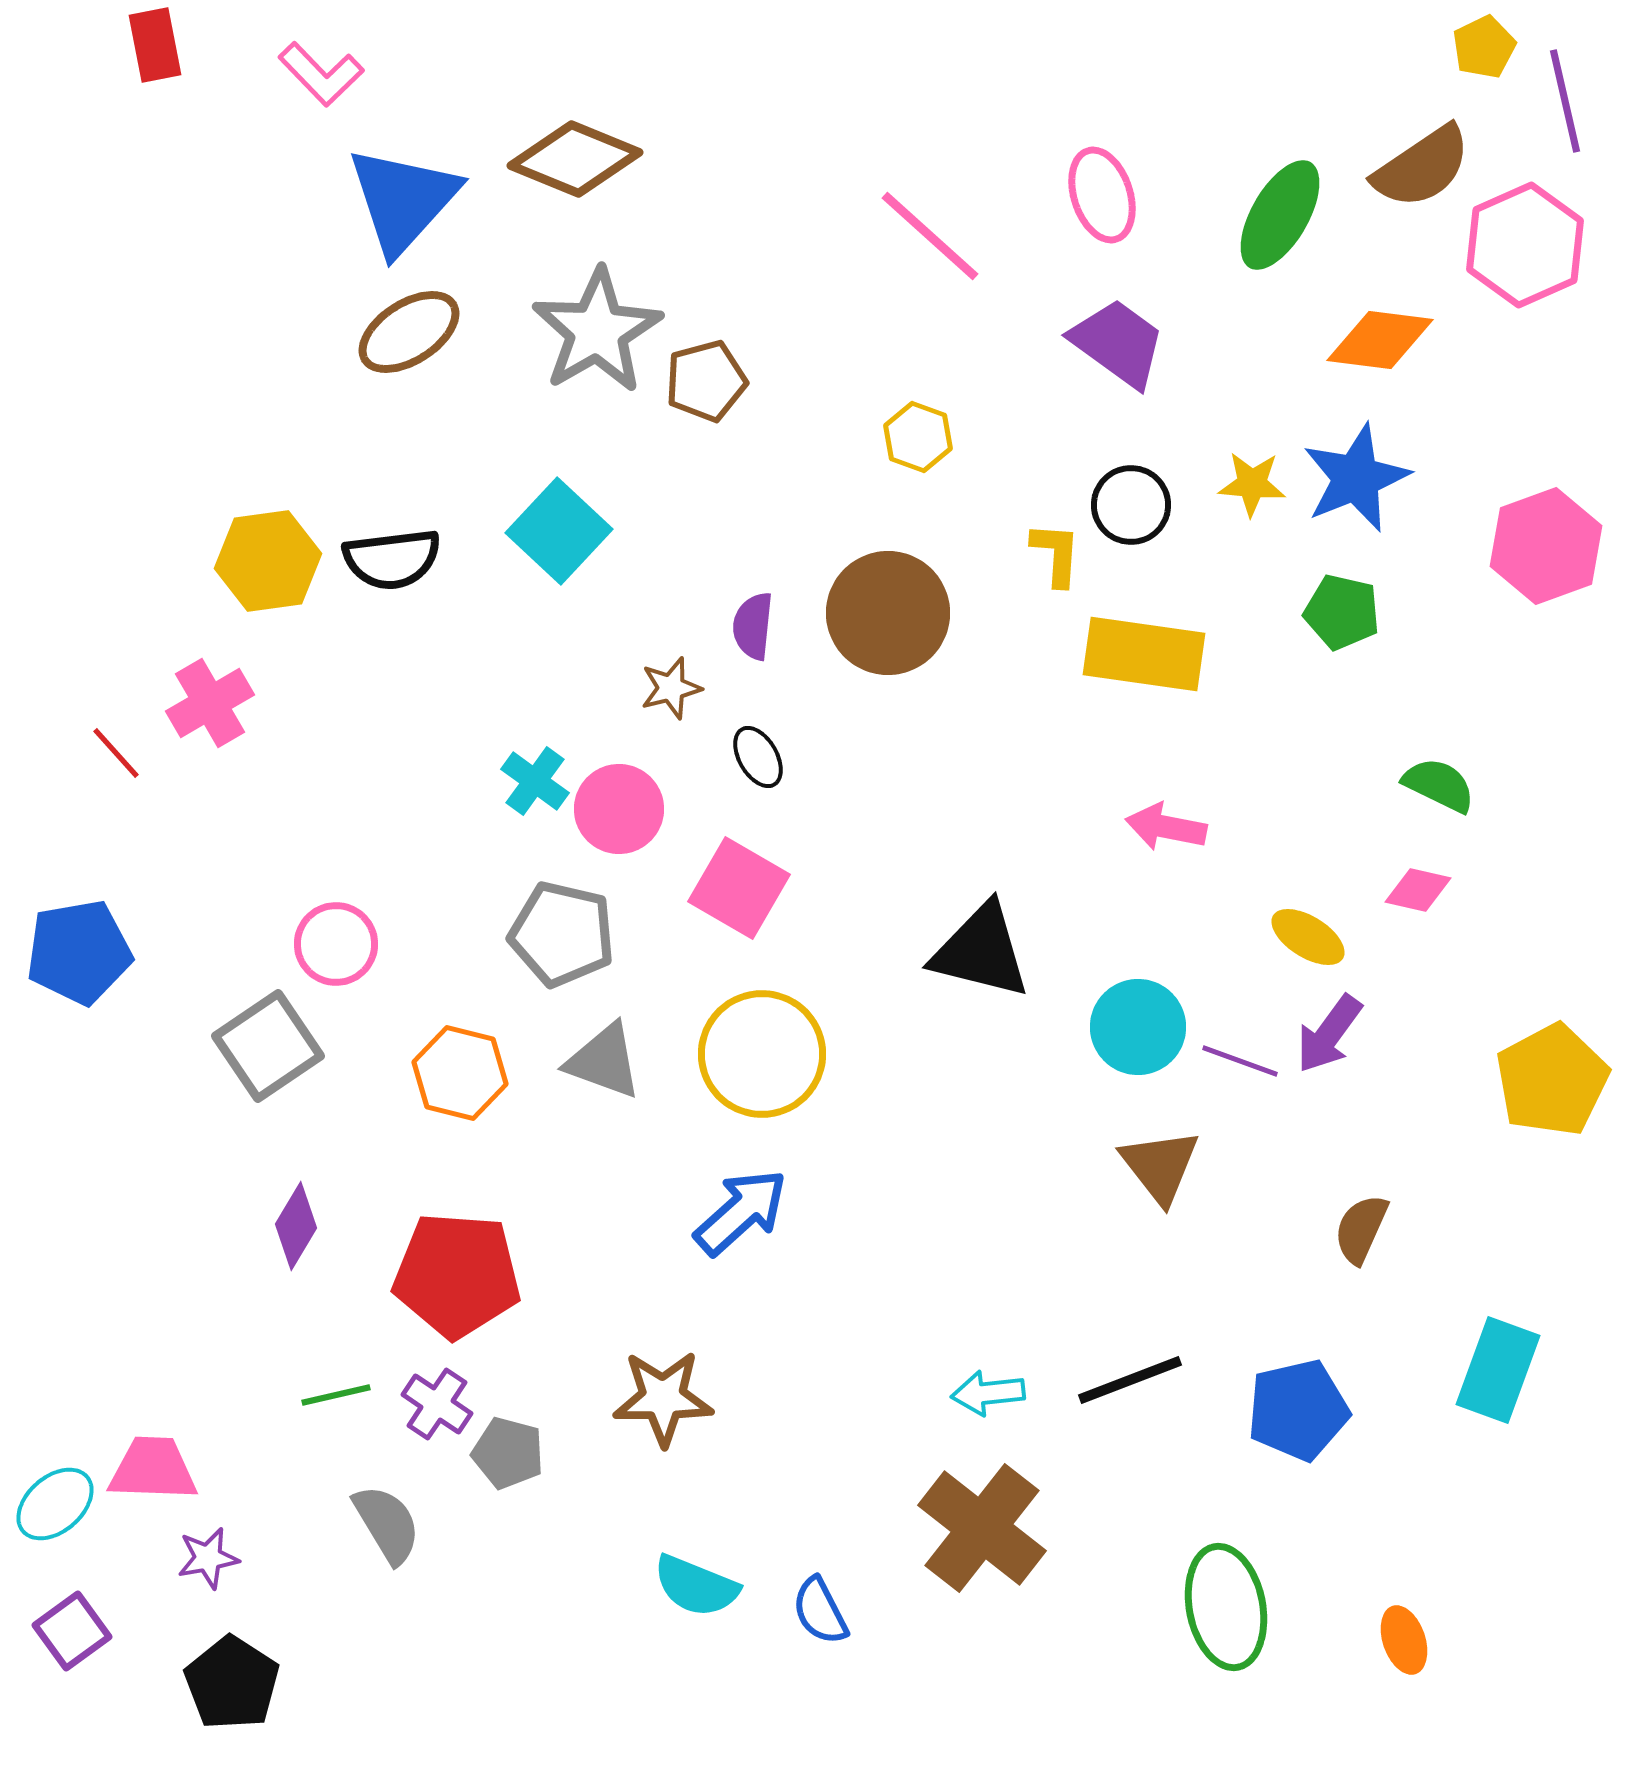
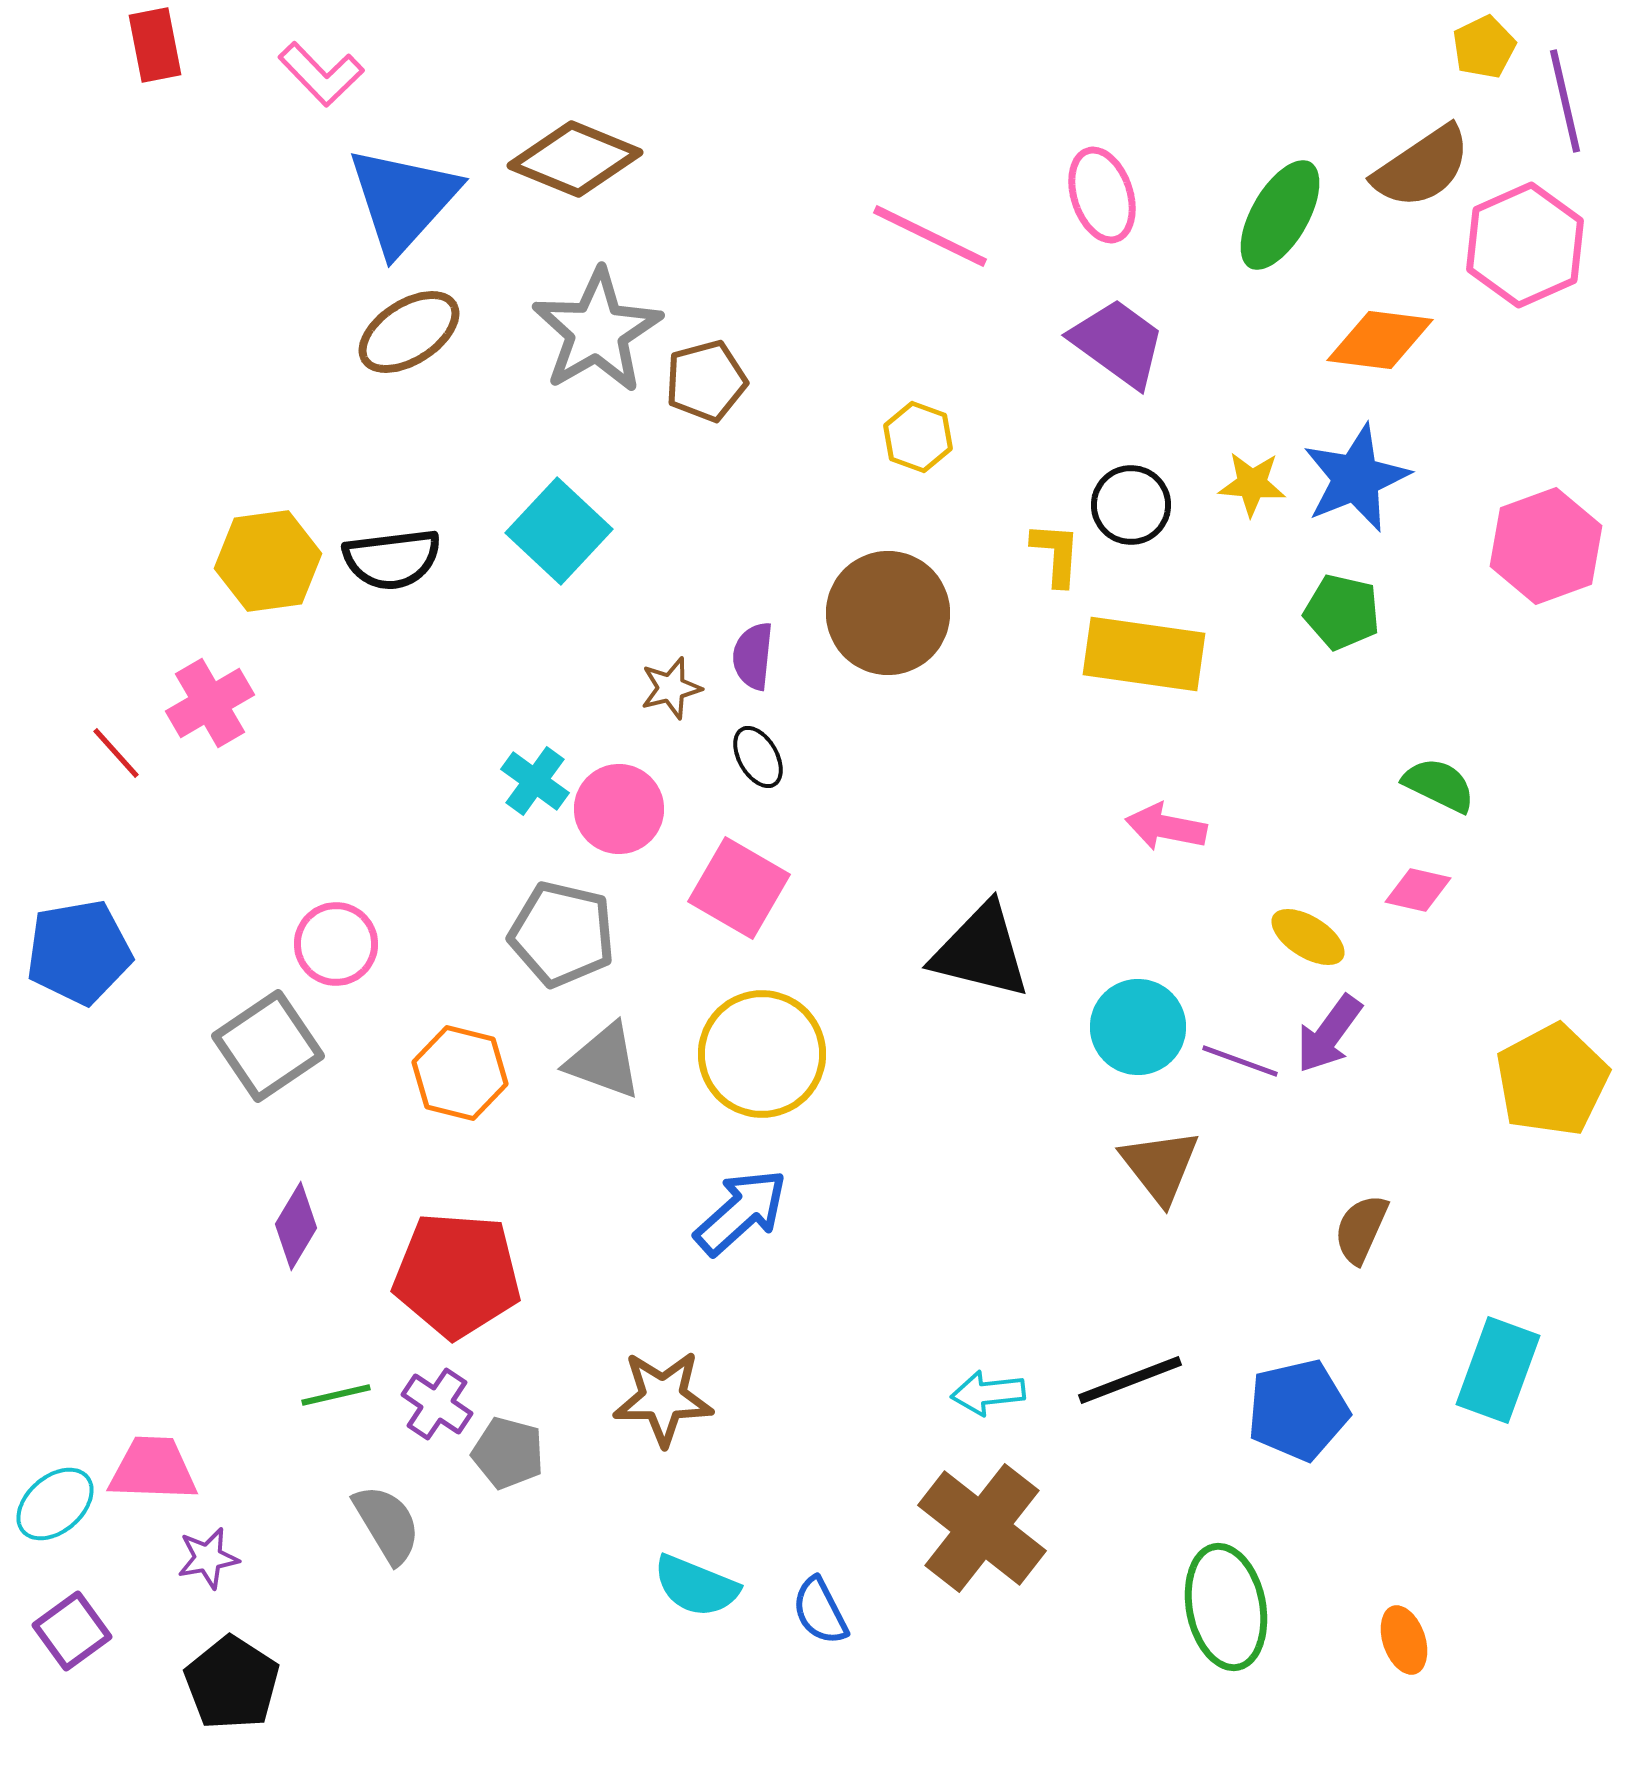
pink line at (930, 236): rotated 16 degrees counterclockwise
purple semicircle at (753, 626): moved 30 px down
